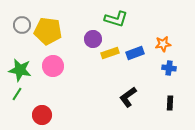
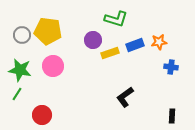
gray circle: moved 10 px down
purple circle: moved 1 px down
orange star: moved 4 px left, 2 px up
blue rectangle: moved 8 px up
blue cross: moved 2 px right, 1 px up
black L-shape: moved 3 px left
black rectangle: moved 2 px right, 13 px down
